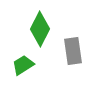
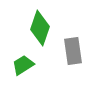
green diamond: moved 1 px up; rotated 8 degrees counterclockwise
